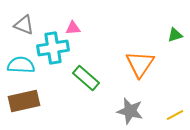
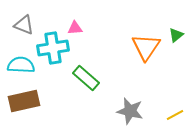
pink triangle: moved 2 px right
green triangle: moved 1 px right; rotated 21 degrees counterclockwise
orange triangle: moved 6 px right, 17 px up
